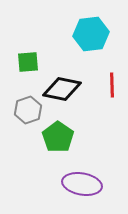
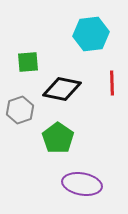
red line: moved 2 px up
gray hexagon: moved 8 px left
green pentagon: moved 1 px down
